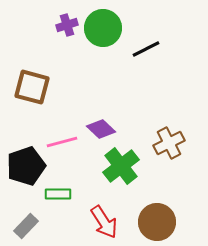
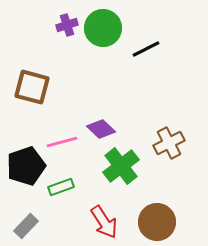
green rectangle: moved 3 px right, 7 px up; rotated 20 degrees counterclockwise
